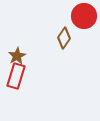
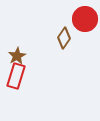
red circle: moved 1 px right, 3 px down
